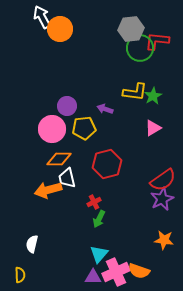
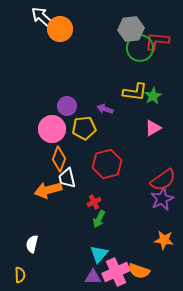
white arrow: rotated 20 degrees counterclockwise
orange diamond: rotated 70 degrees counterclockwise
